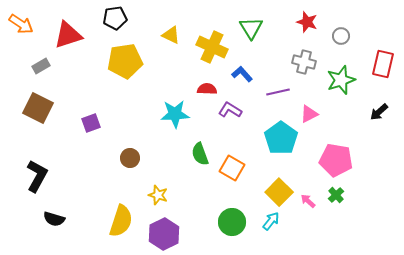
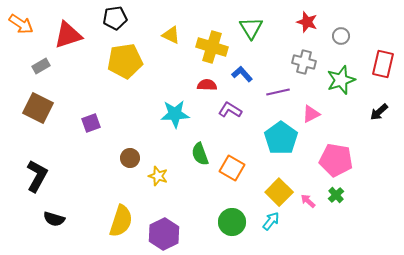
yellow cross: rotated 8 degrees counterclockwise
red semicircle: moved 4 px up
pink triangle: moved 2 px right
yellow star: moved 19 px up
